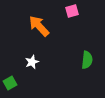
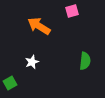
orange arrow: rotated 15 degrees counterclockwise
green semicircle: moved 2 px left, 1 px down
